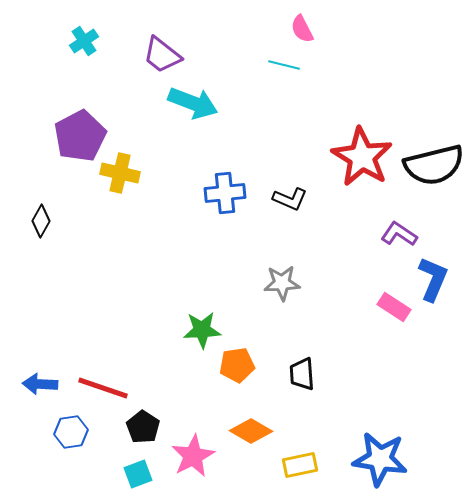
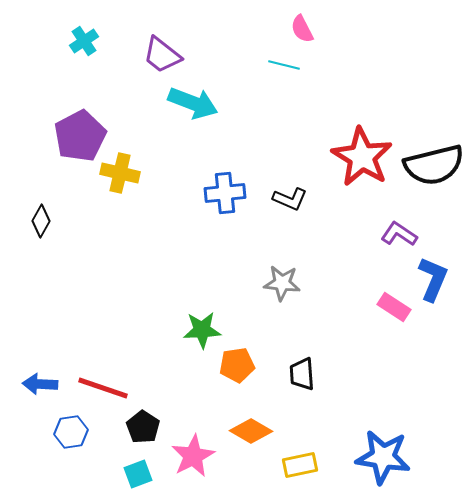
gray star: rotated 9 degrees clockwise
blue star: moved 3 px right, 2 px up
